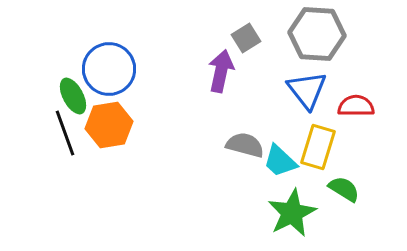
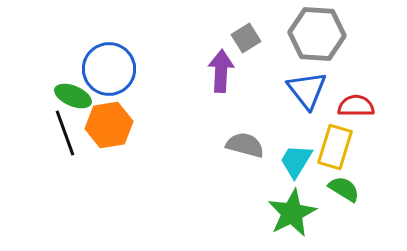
purple arrow: rotated 9 degrees counterclockwise
green ellipse: rotated 39 degrees counterclockwise
yellow rectangle: moved 17 px right
cyan trapezoid: moved 16 px right; rotated 78 degrees clockwise
